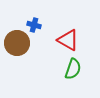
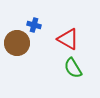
red triangle: moved 1 px up
green semicircle: moved 1 px up; rotated 130 degrees clockwise
